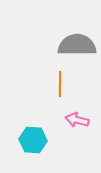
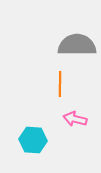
pink arrow: moved 2 px left, 1 px up
